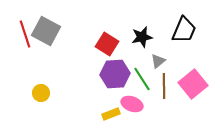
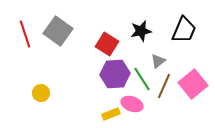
gray square: moved 12 px right; rotated 8 degrees clockwise
black star: moved 1 px left, 6 px up
brown line: rotated 25 degrees clockwise
